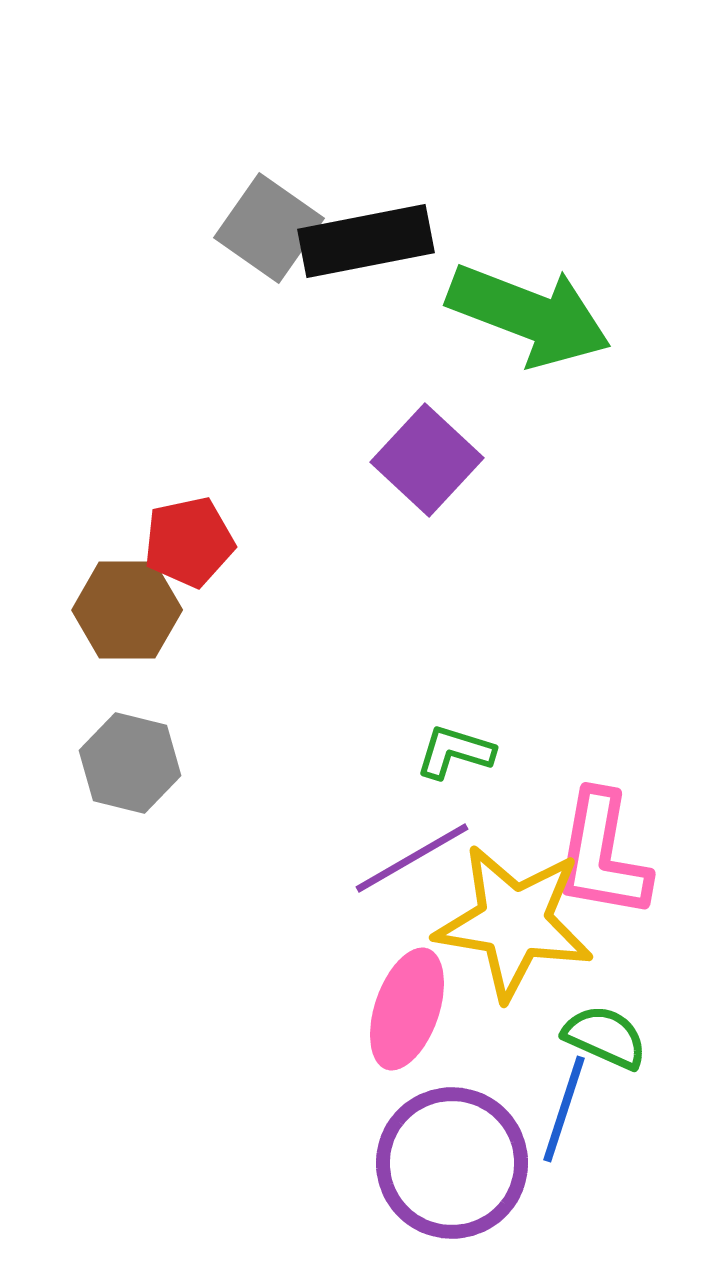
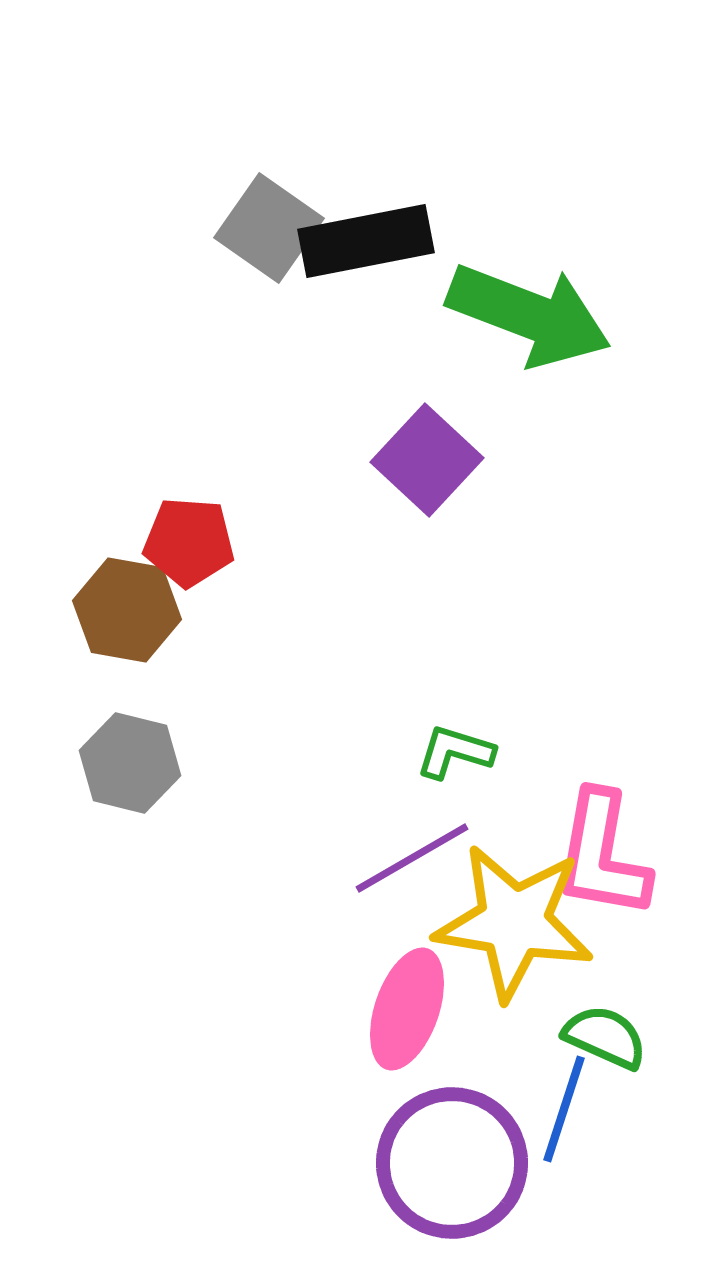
red pentagon: rotated 16 degrees clockwise
brown hexagon: rotated 10 degrees clockwise
